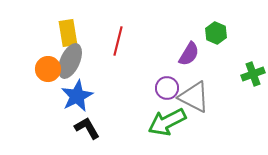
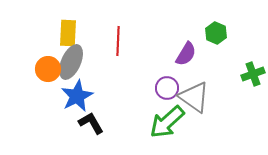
yellow rectangle: rotated 12 degrees clockwise
red line: rotated 12 degrees counterclockwise
purple semicircle: moved 3 px left
gray ellipse: moved 1 px right, 1 px down
gray triangle: rotated 8 degrees clockwise
green arrow: rotated 15 degrees counterclockwise
black L-shape: moved 4 px right, 5 px up
